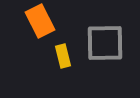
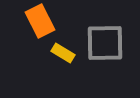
yellow rectangle: moved 3 px up; rotated 45 degrees counterclockwise
